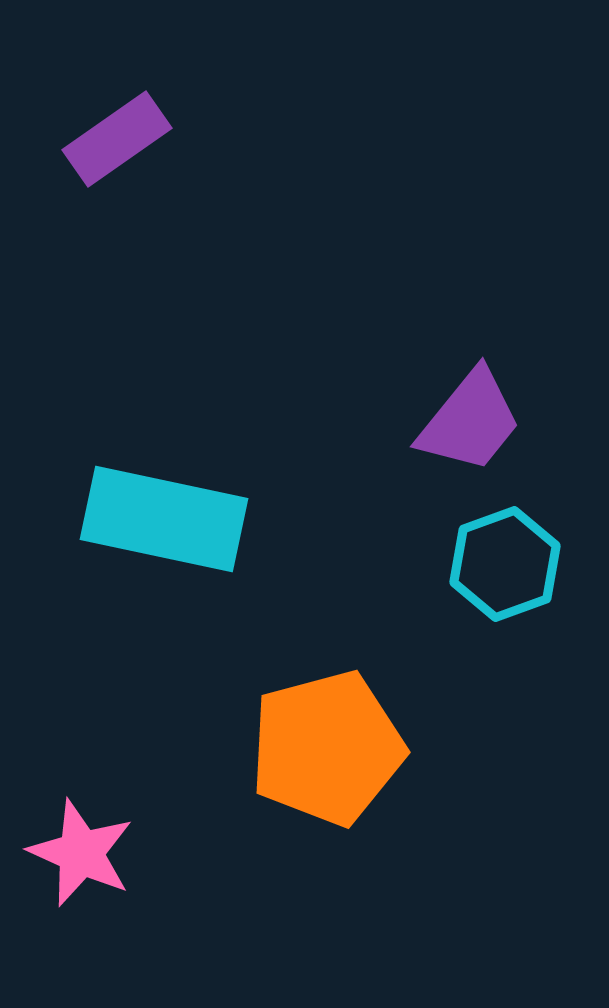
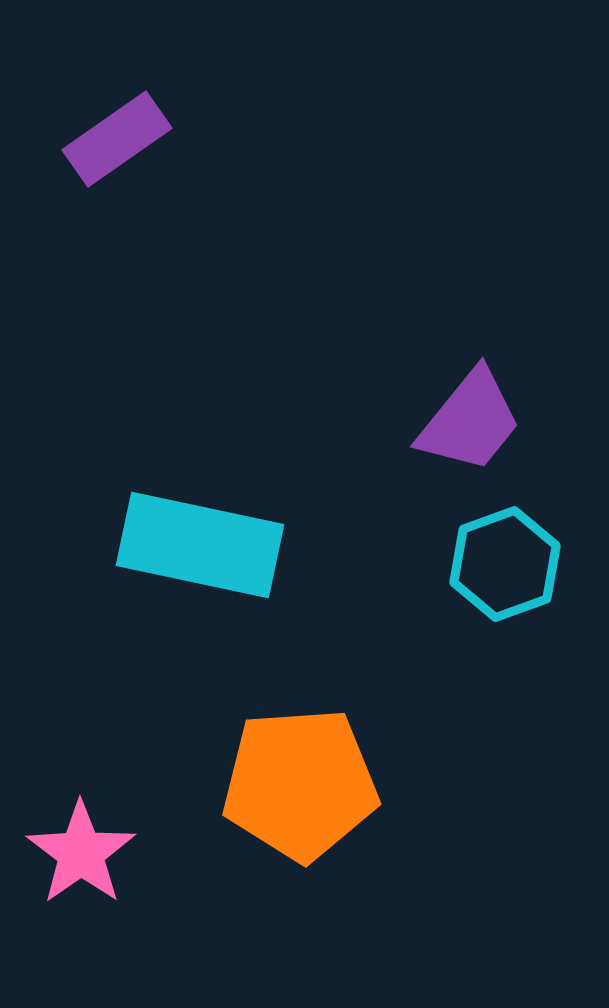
cyan rectangle: moved 36 px right, 26 px down
orange pentagon: moved 27 px left, 36 px down; rotated 11 degrees clockwise
pink star: rotated 13 degrees clockwise
